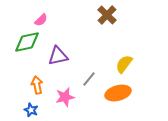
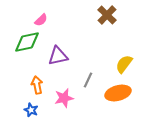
gray line: moved 1 px left, 1 px down; rotated 14 degrees counterclockwise
pink star: moved 1 px left, 1 px down
